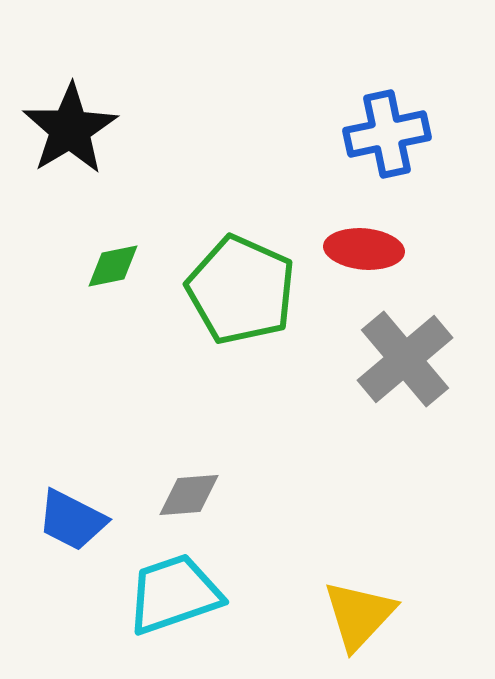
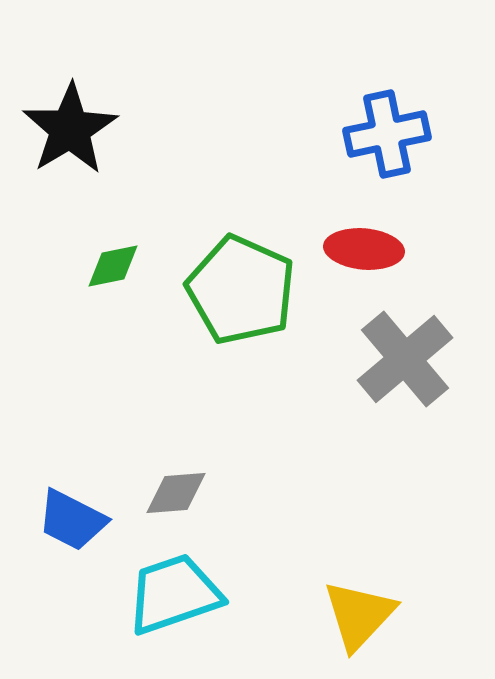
gray diamond: moved 13 px left, 2 px up
